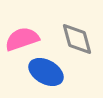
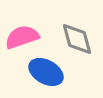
pink semicircle: moved 2 px up
